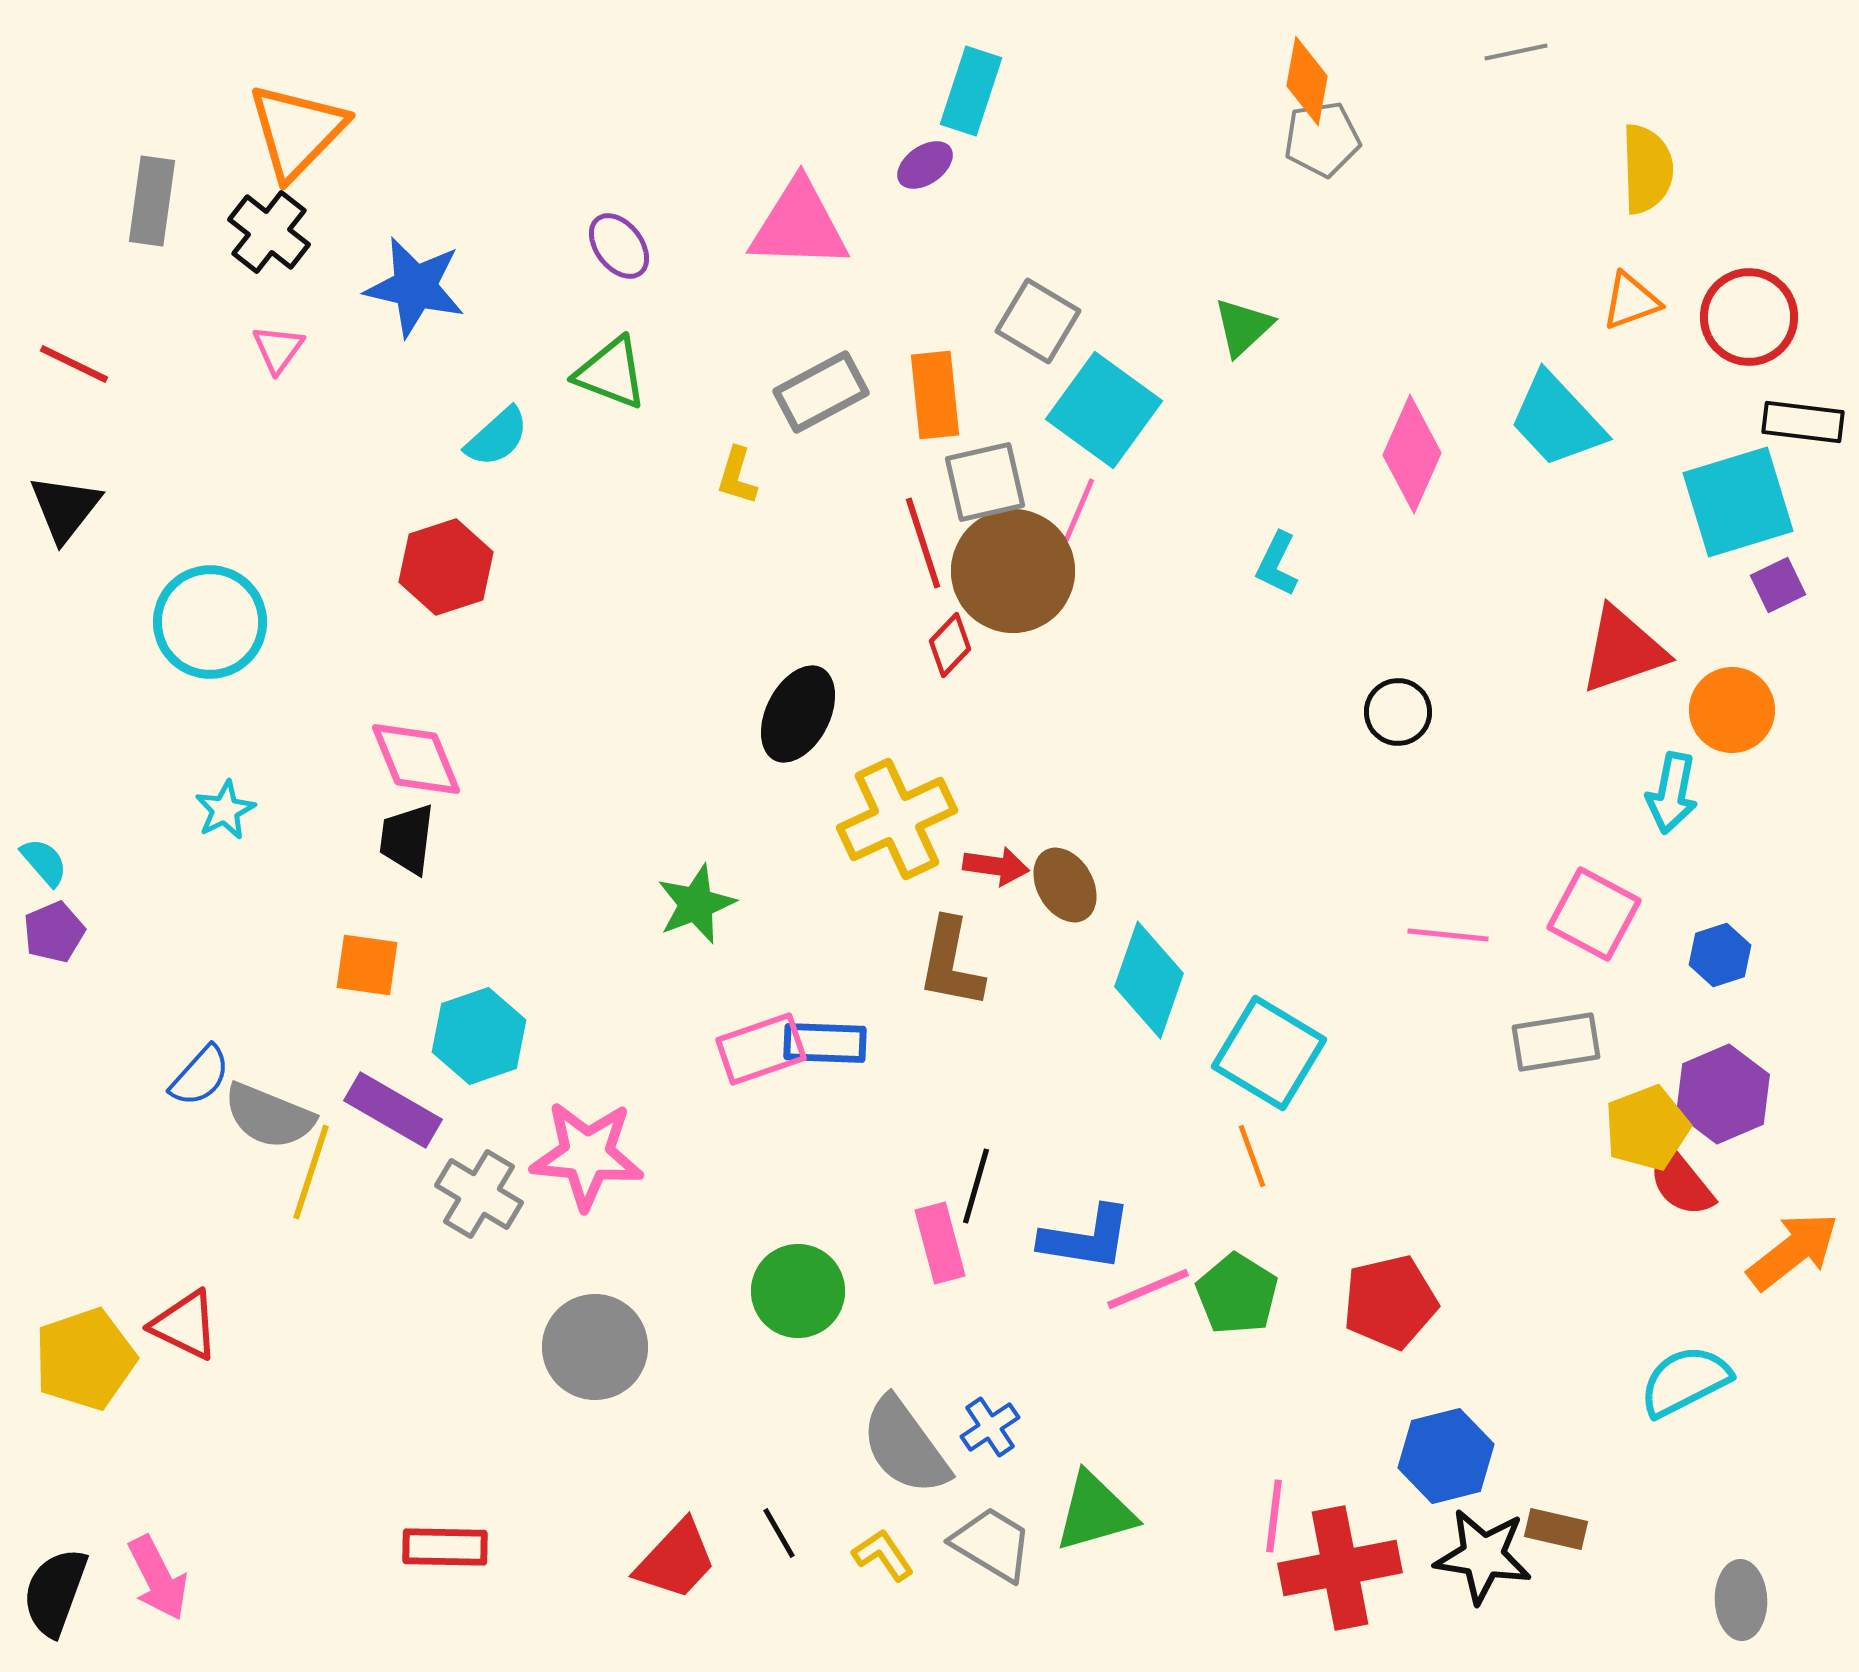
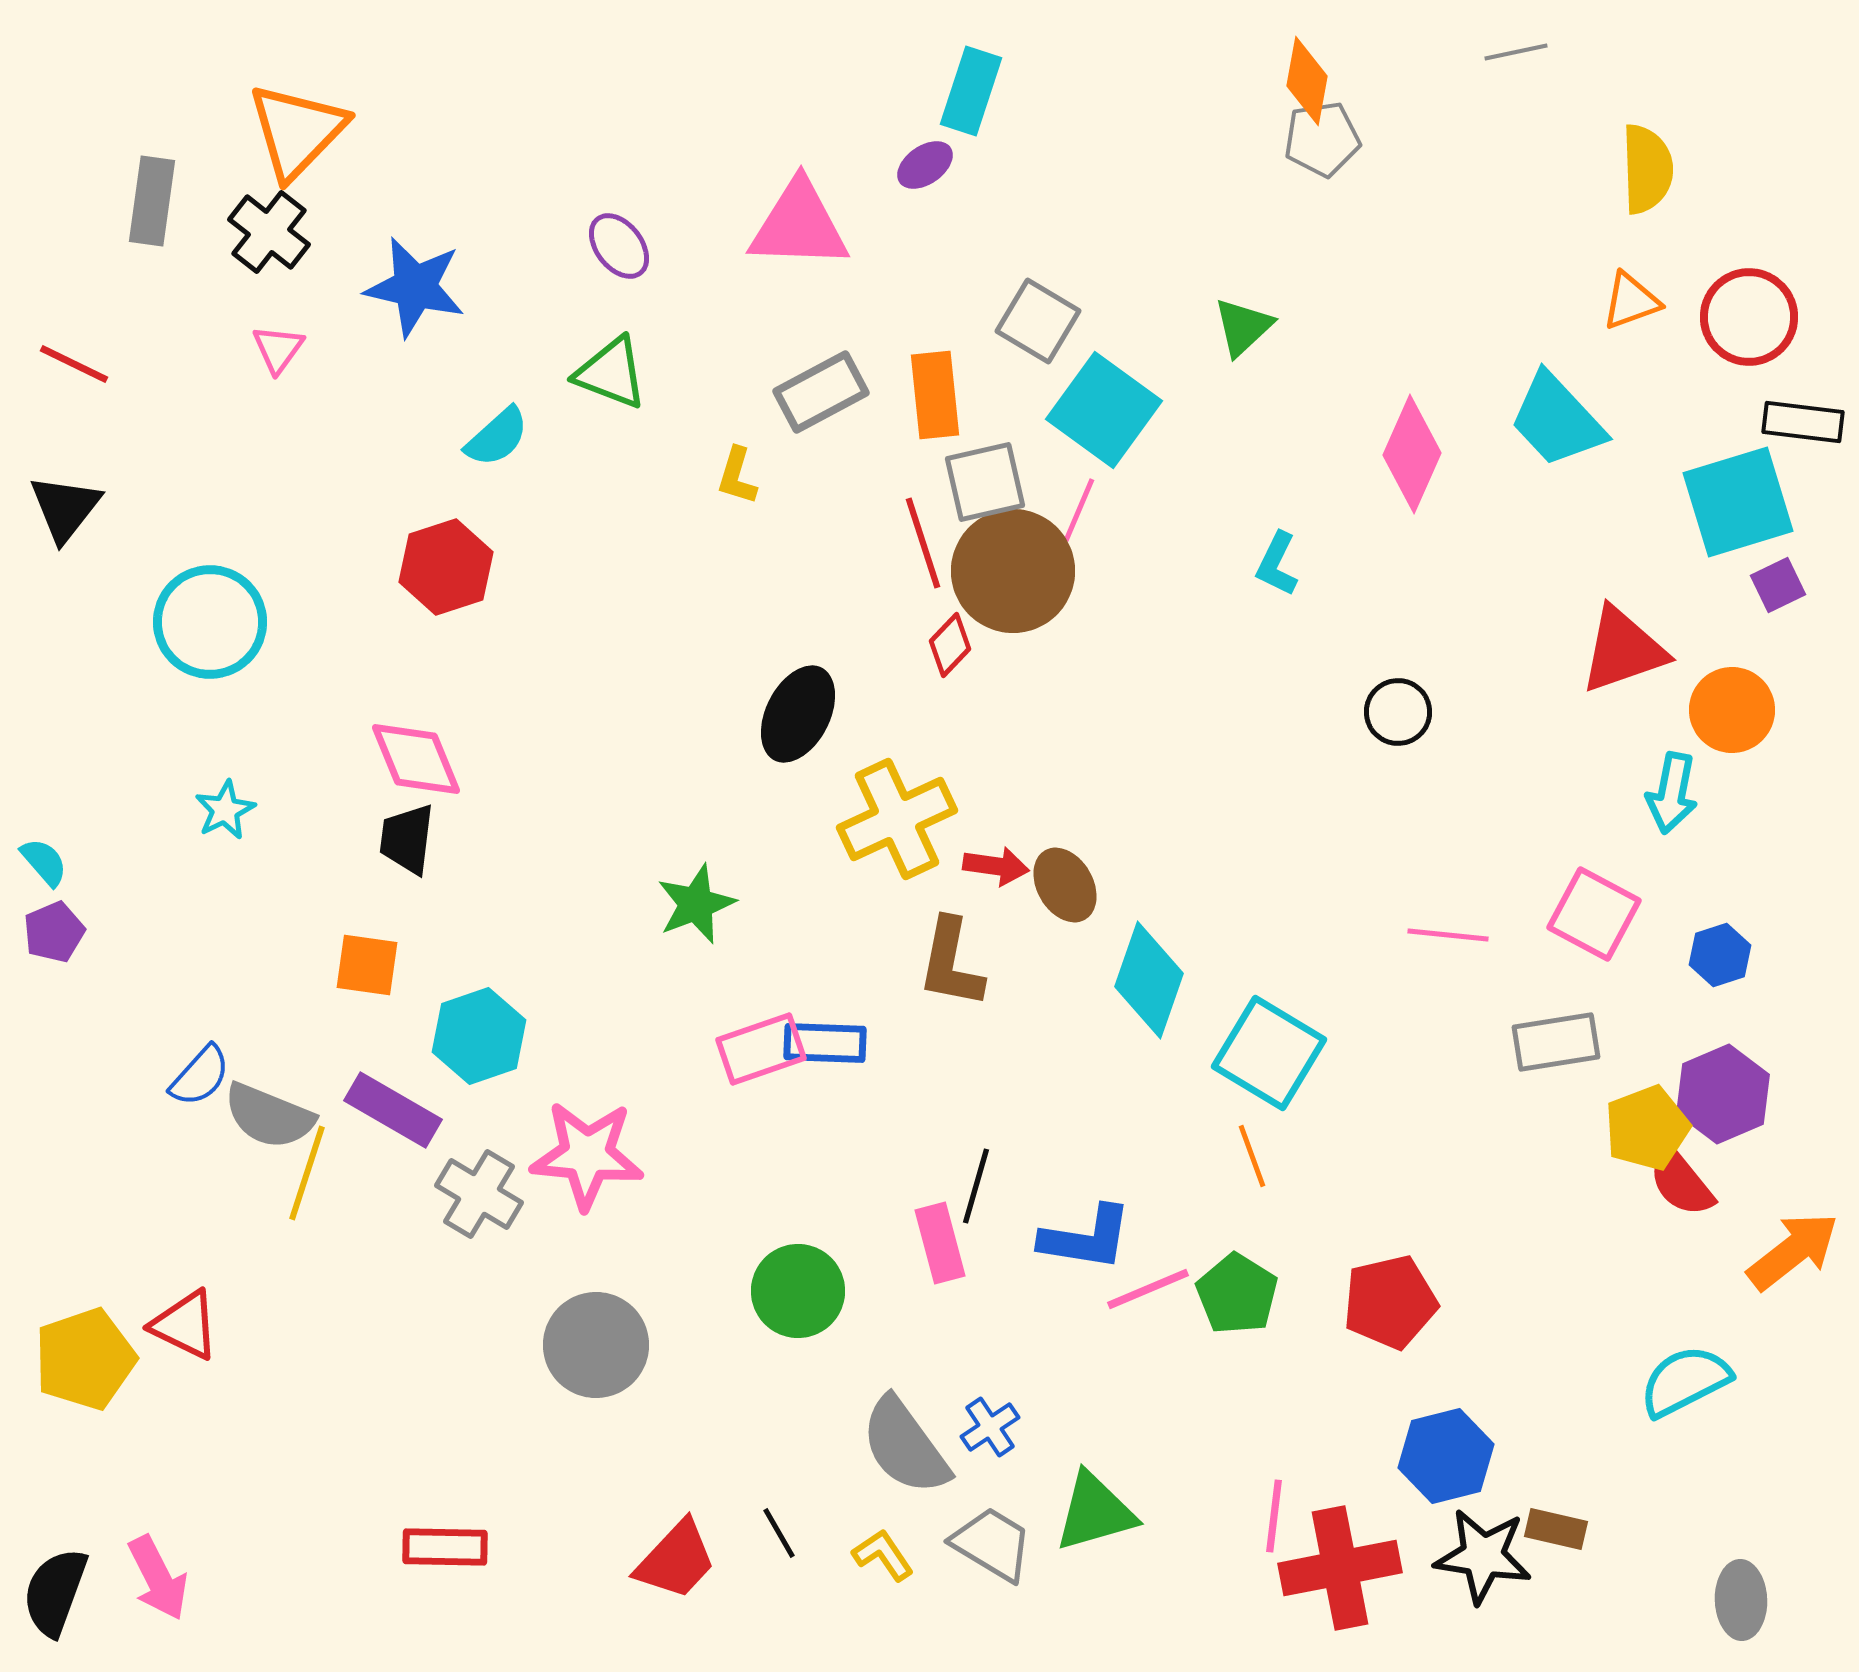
yellow line at (311, 1172): moved 4 px left, 1 px down
gray circle at (595, 1347): moved 1 px right, 2 px up
